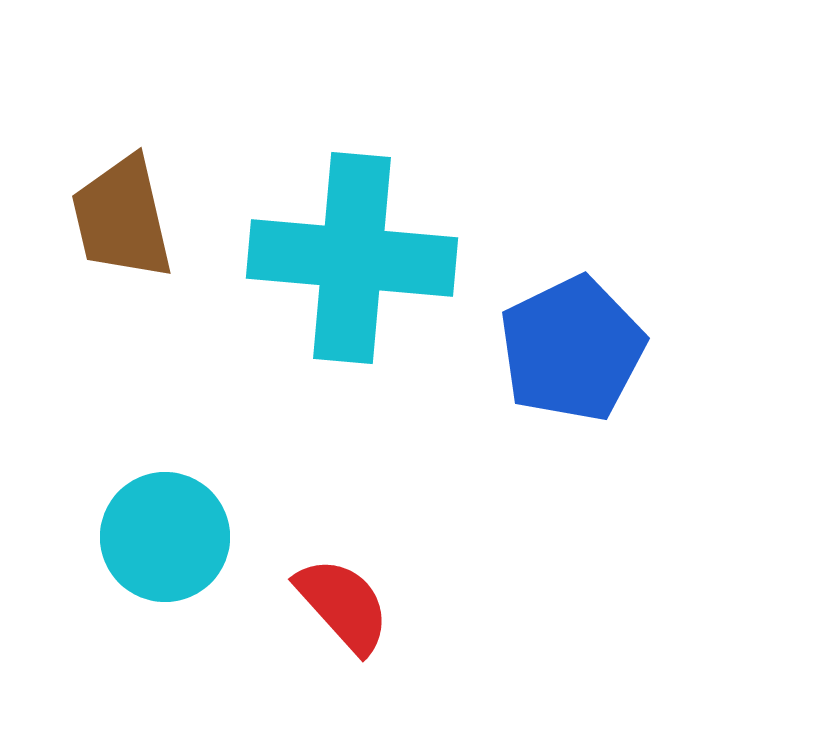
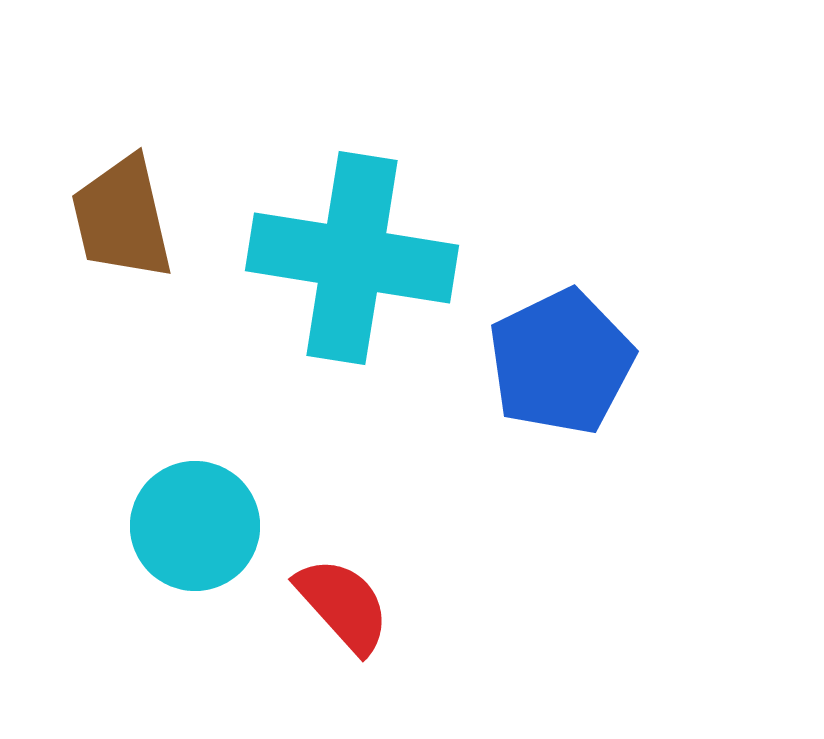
cyan cross: rotated 4 degrees clockwise
blue pentagon: moved 11 px left, 13 px down
cyan circle: moved 30 px right, 11 px up
